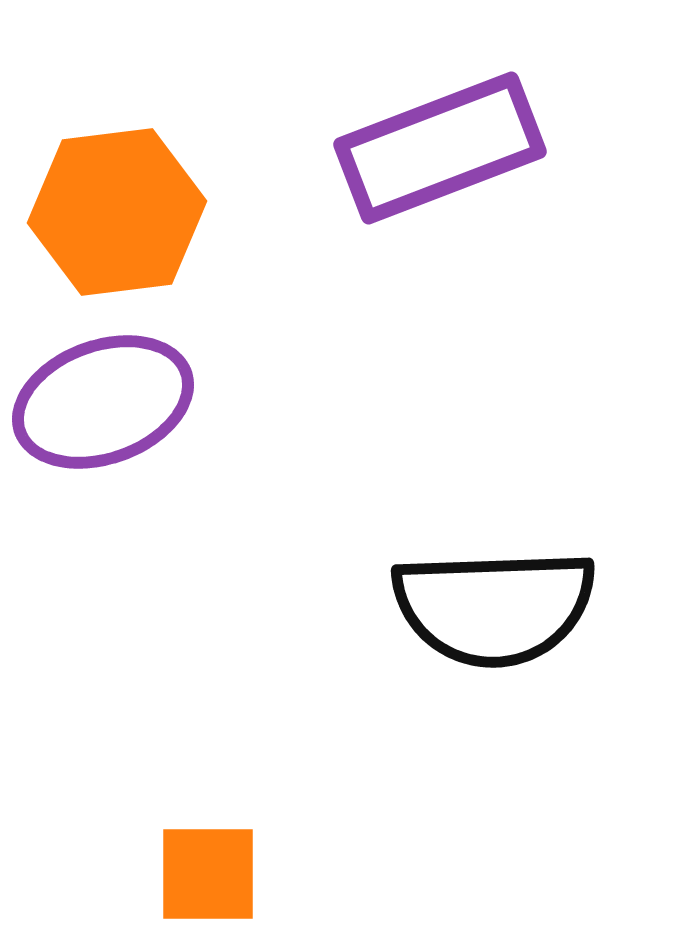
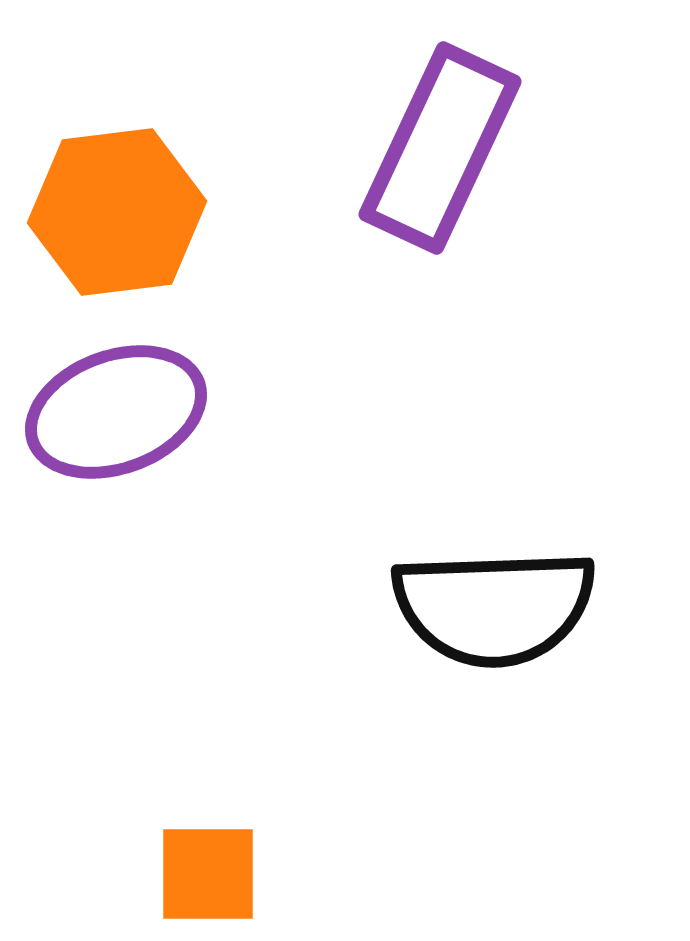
purple rectangle: rotated 44 degrees counterclockwise
purple ellipse: moved 13 px right, 10 px down
